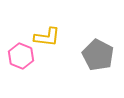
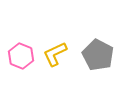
yellow L-shape: moved 8 px right, 17 px down; rotated 148 degrees clockwise
